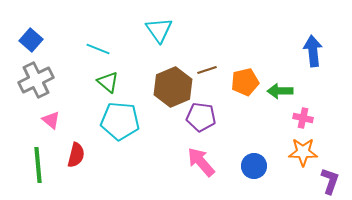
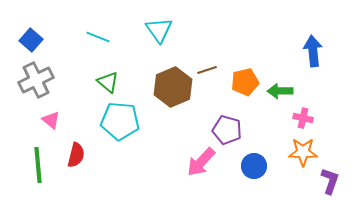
cyan line: moved 12 px up
purple pentagon: moved 26 px right, 13 px down; rotated 8 degrees clockwise
pink arrow: rotated 96 degrees counterclockwise
